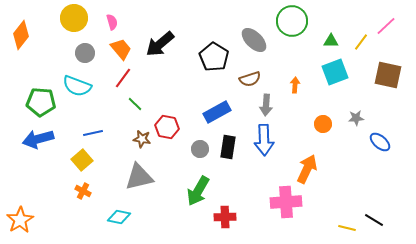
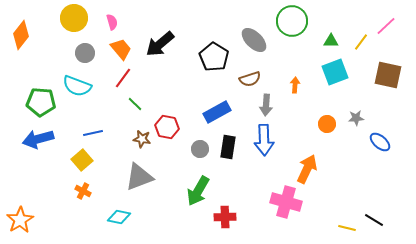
orange circle at (323, 124): moved 4 px right
gray triangle at (139, 177): rotated 8 degrees counterclockwise
pink cross at (286, 202): rotated 20 degrees clockwise
